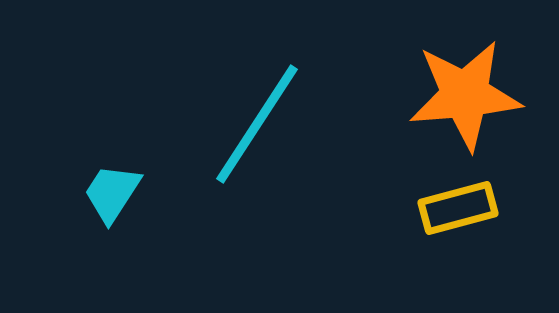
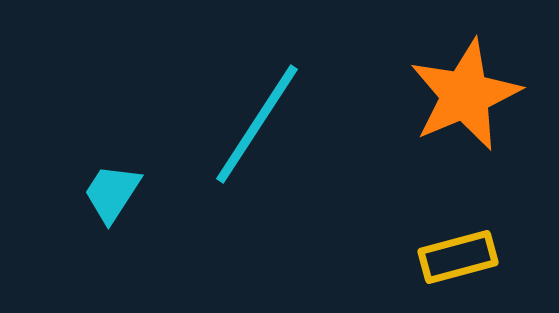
orange star: rotated 18 degrees counterclockwise
yellow rectangle: moved 49 px down
